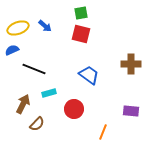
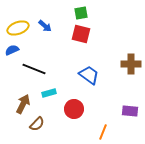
purple rectangle: moved 1 px left
